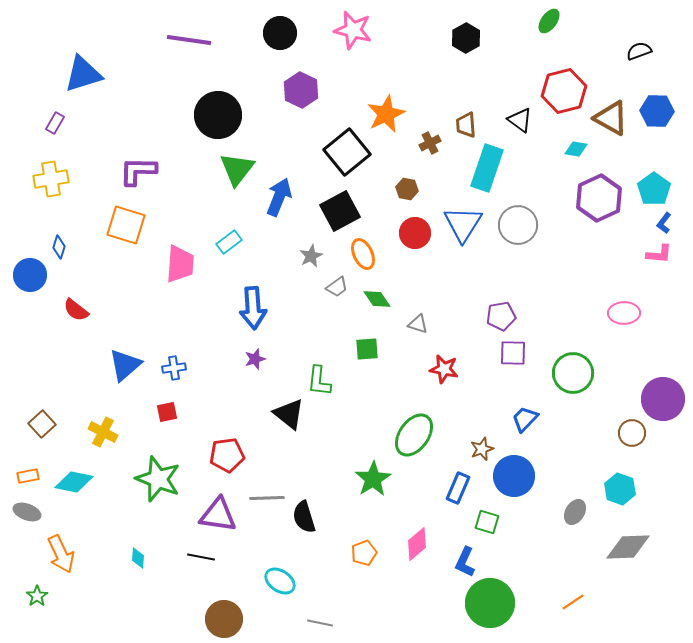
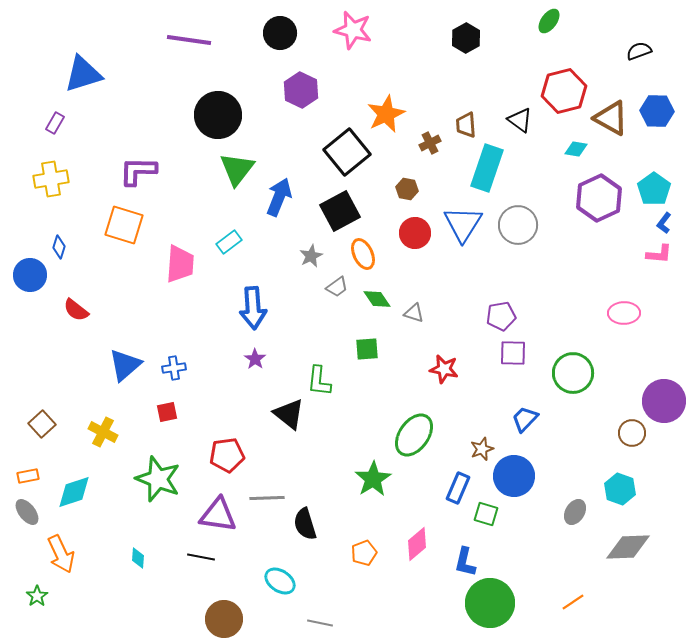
orange square at (126, 225): moved 2 px left
gray triangle at (418, 324): moved 4 px left, 11 px up
purple star at (255, 359): rotated 20 degrees counterclockwise
purple circle at (663, 399): moved 1 px right, 2 px down
cyan diamond at (74, 482): moved 10 px down; rotated 30 degrees counterclockwise
gray ellipse at (27, 512): rotated 32 degrees clockwise
black semicircle at (304, 517): moved 1 px right, 7 px down
green square at (487, 522): moved 1 px left, 8 px up
blue L-shape at (465, 562): rotated 12 degrees counterclockwise
